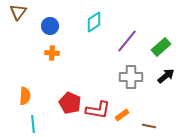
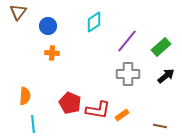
blue circle: moved 2 px left
gray cross: moved 3 px left, 3 px up
brown line: moved 11 px right
